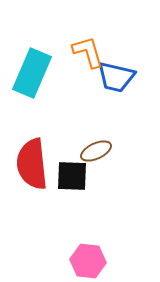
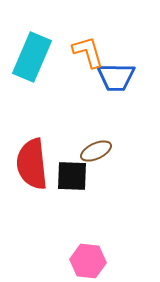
cyan rectangle: moved 16 px up
blue trapezoid: rotated 12 degrees counterclockwise
